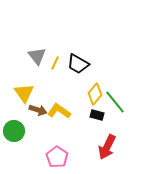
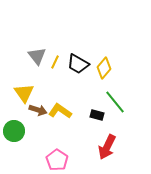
yellow line: moved 1 px up
yellow diamond: moved 9 px right, 26 px up
yellow L-shape: moved 1 px right
pink pentagon: moved 3 px down
